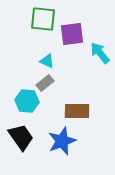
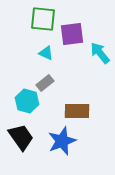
cyan triangle: moved 1 px left, 8 px up
cyan hexagon: rotated 10 degrees clockwise
